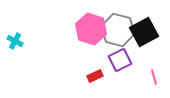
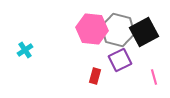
pink hexagon: moved 1 px right; rotated 12 degrees counterclockwise
cyan cross: moved 10 px right, 9 px down; rotated 28 degrees clockwise
red rectangle: rotated 49 degrees counterclockwise
